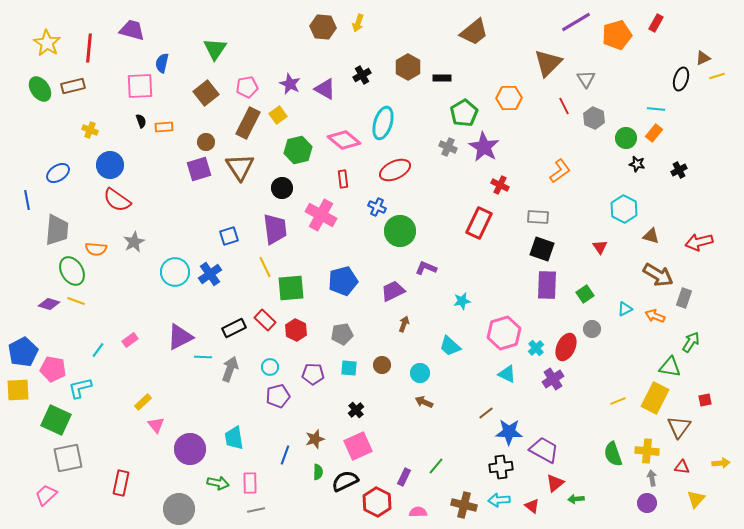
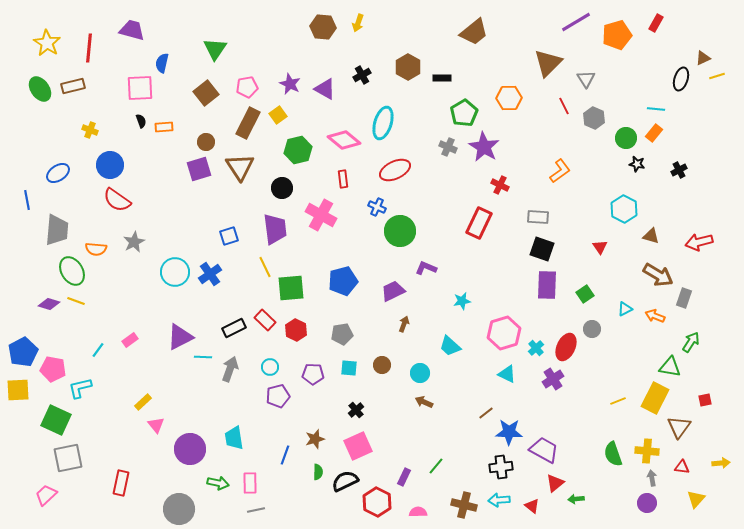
pink square at (140, 86): moved 2 px down
